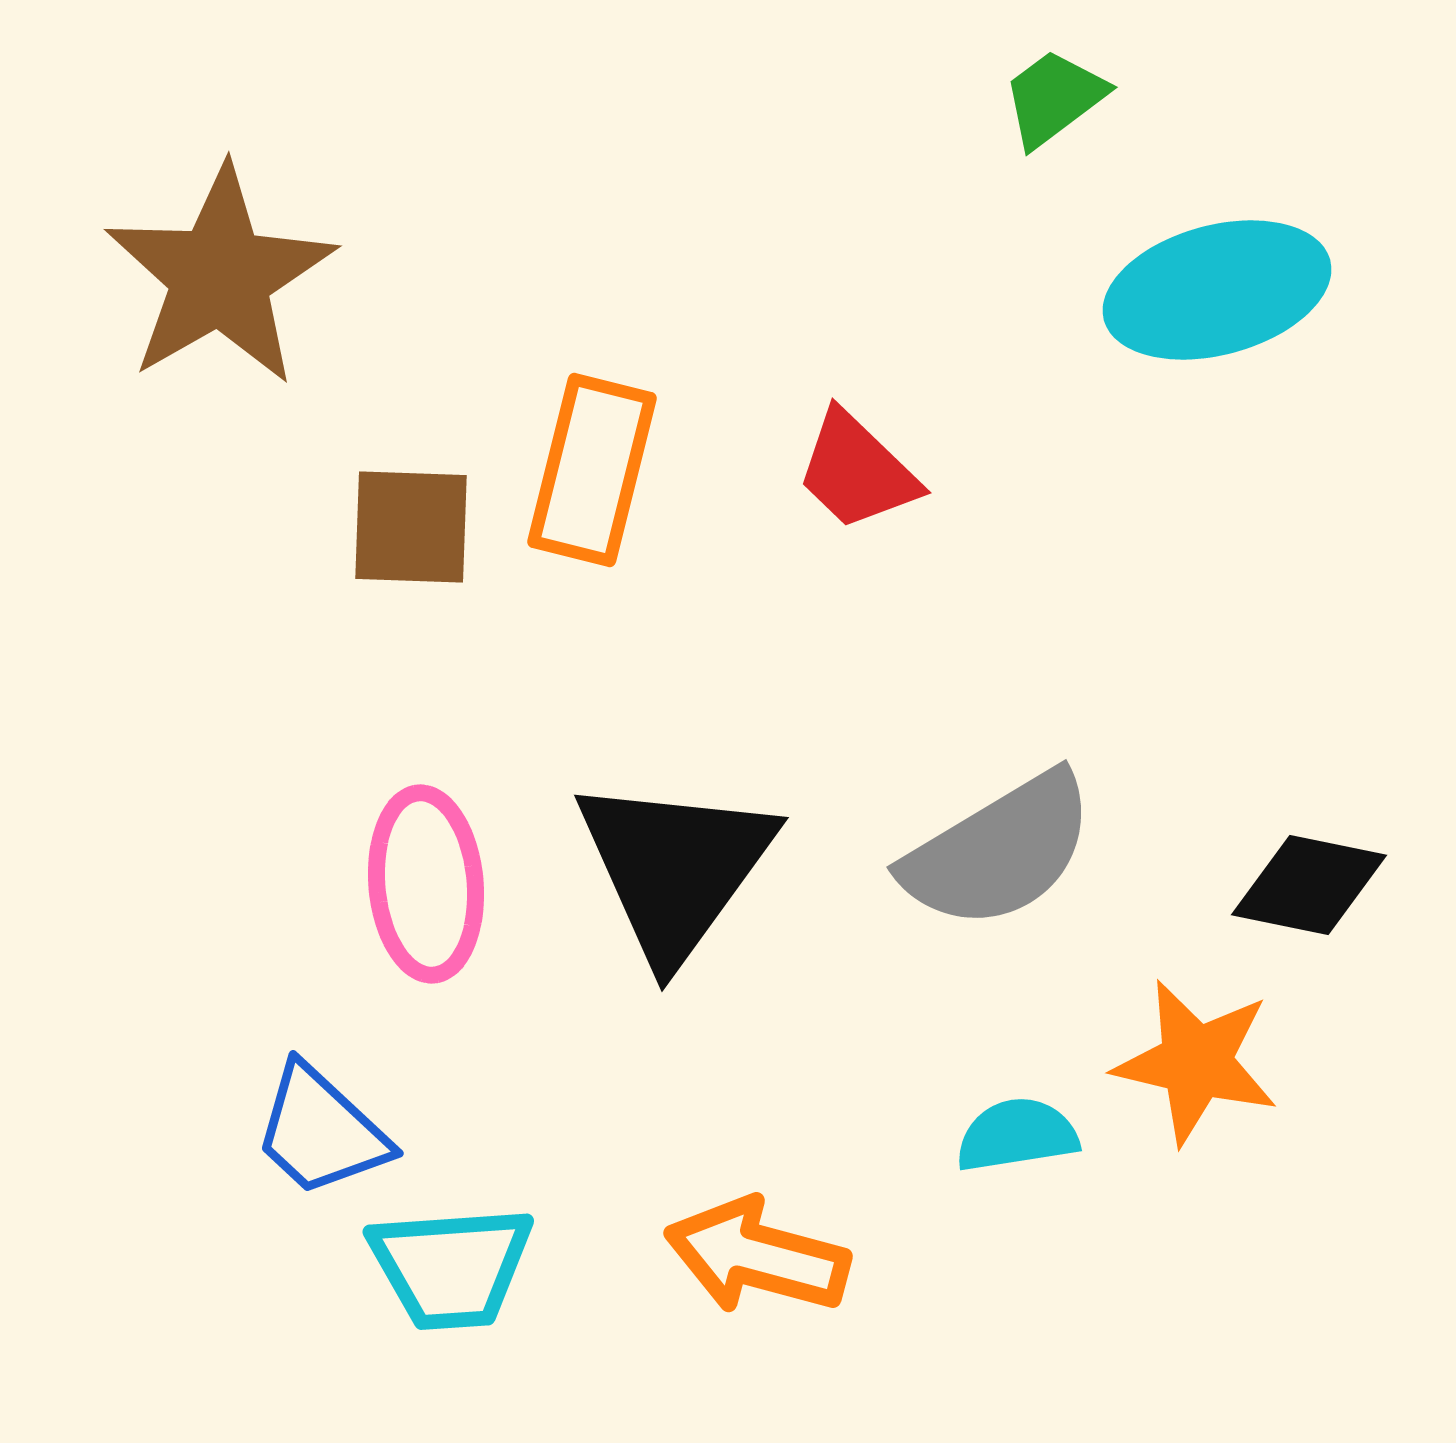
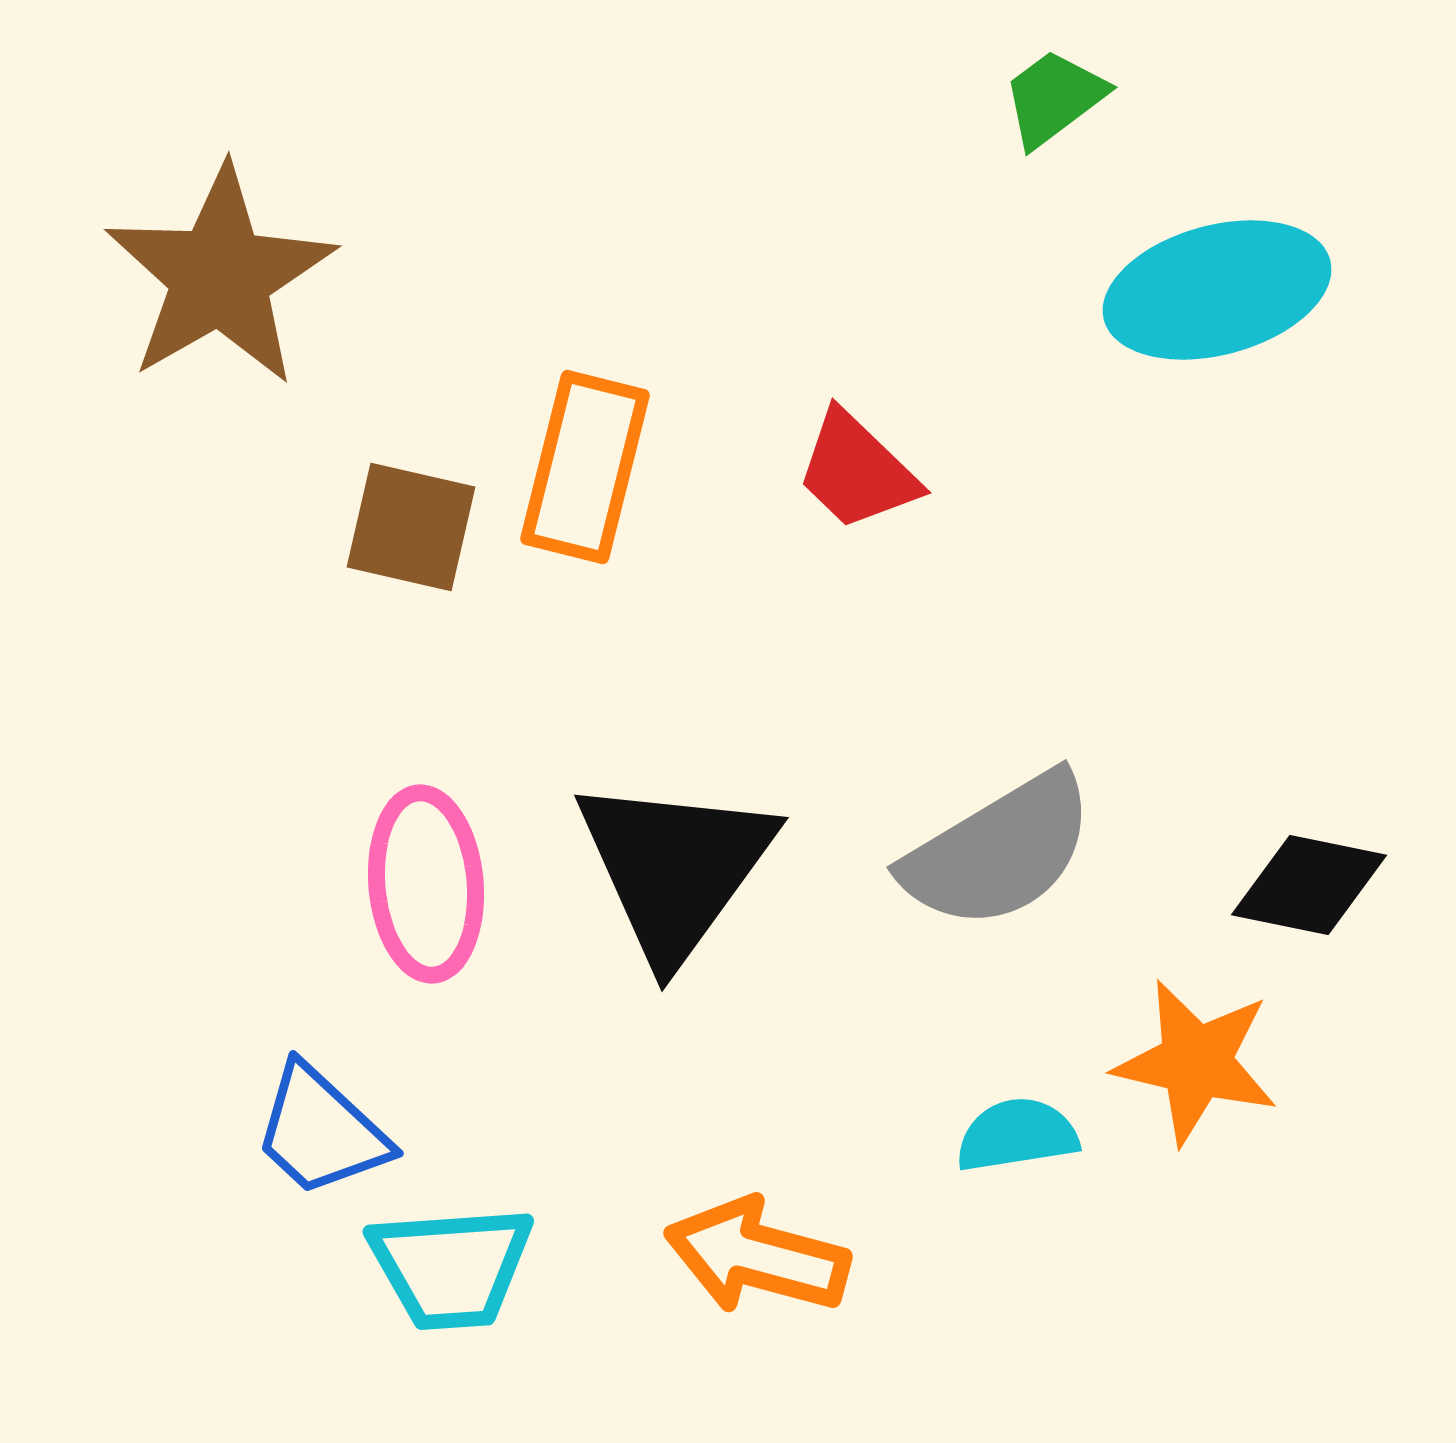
orange rectangle: moved 7 px left, 3 px up
brown square: rotated 11 degrees clockwise
